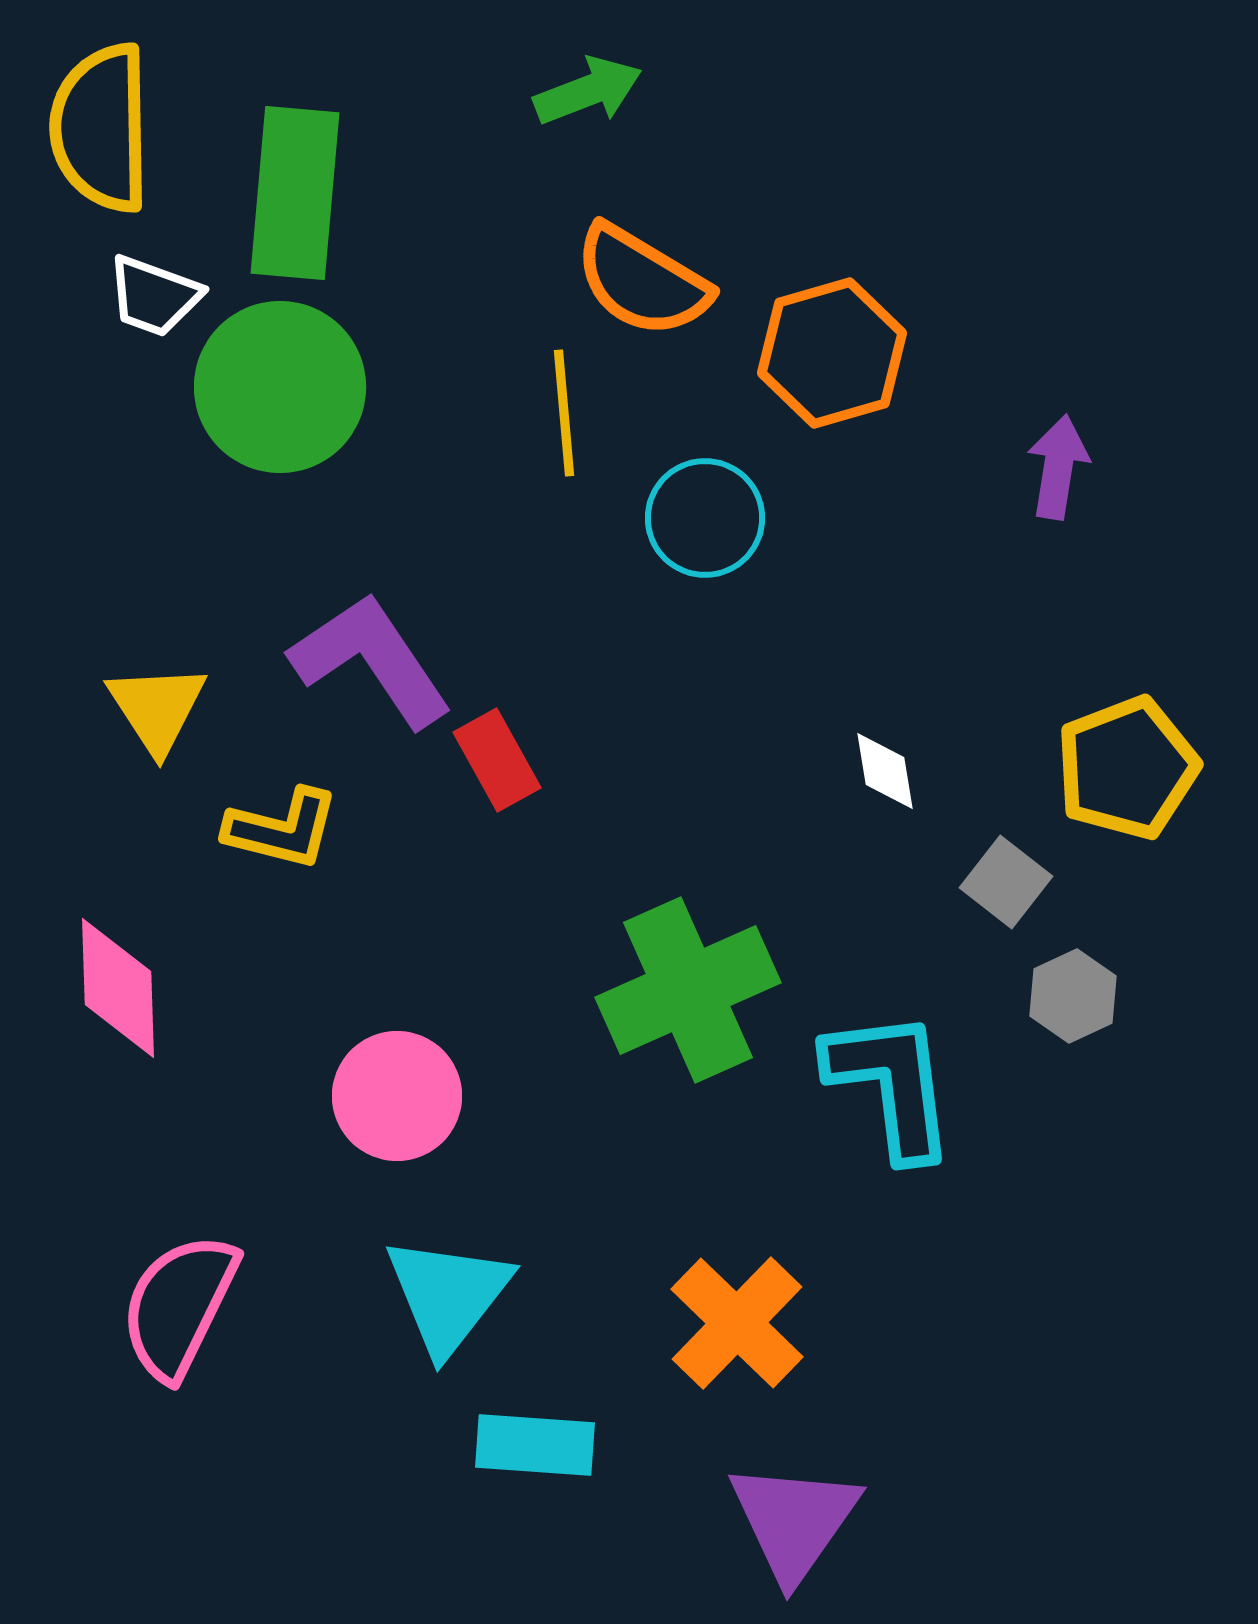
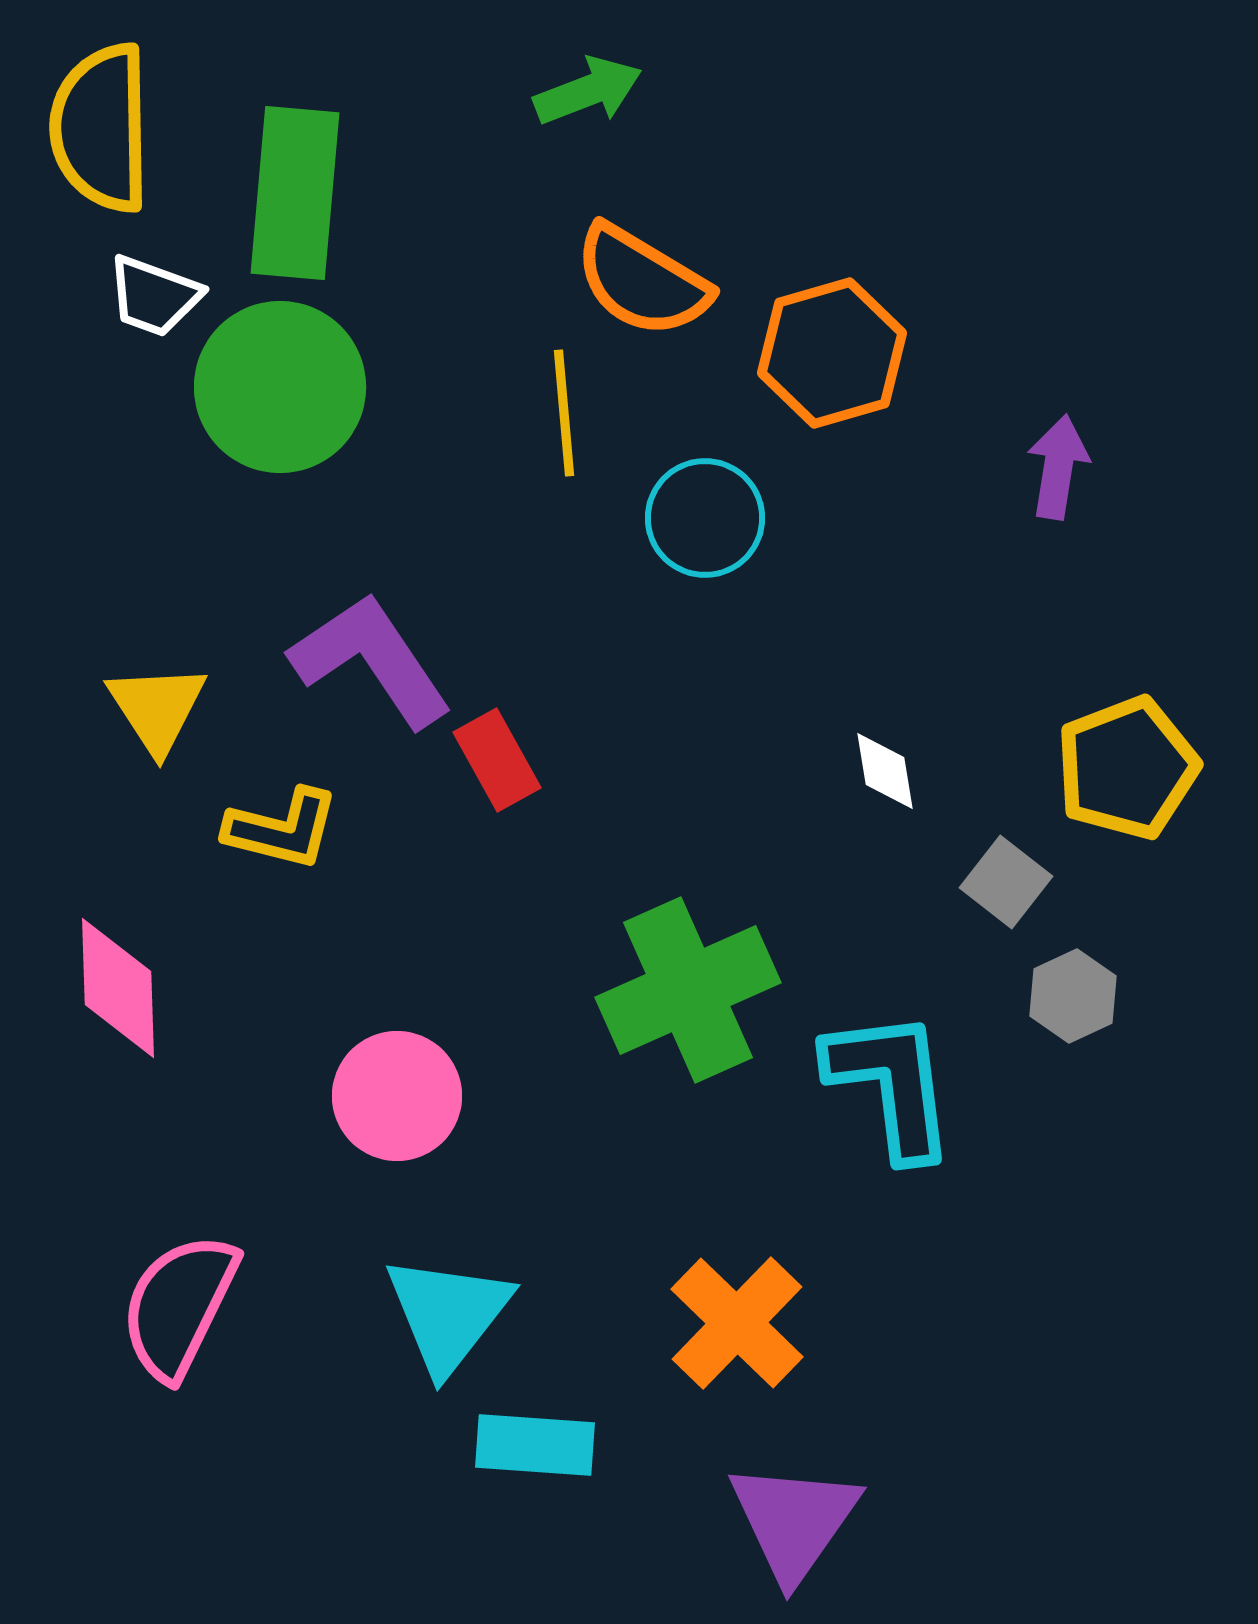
cyan triangle: moved 19 px down
